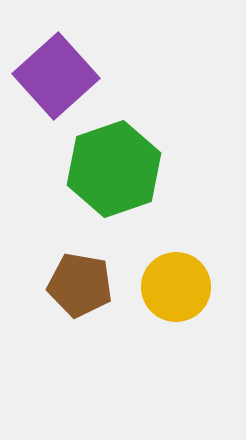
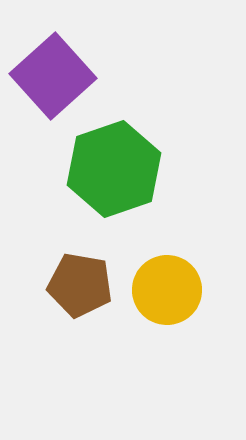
purple square: moved 3 px left
yellow circle: moved 9 px left, 3 px down
